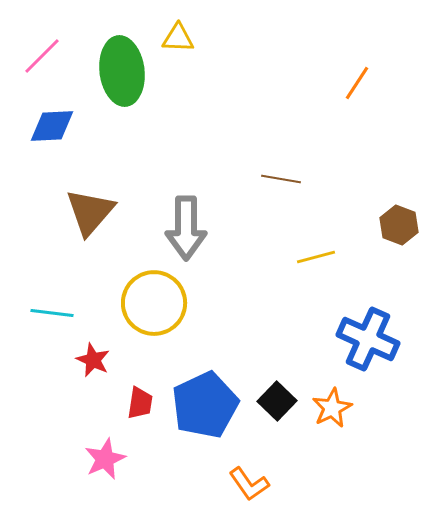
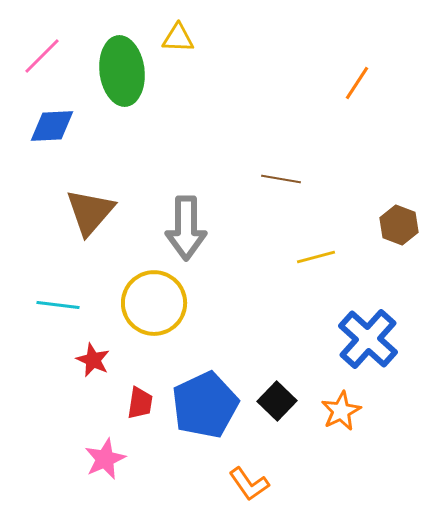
cyan line: moved 6 px right, 8 px up
blue cross: rotated 18 degrees clockwise
orange star: moved 9 px right, 3 px down
